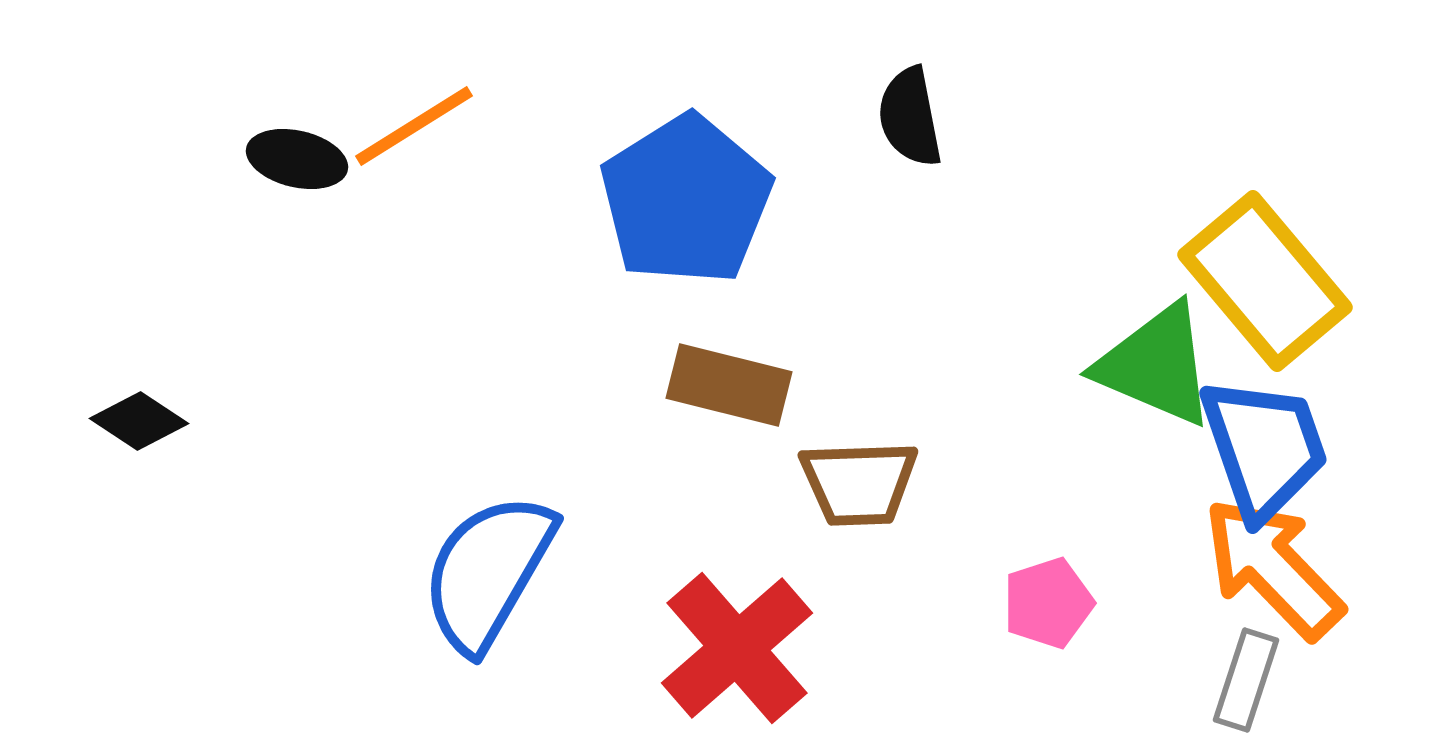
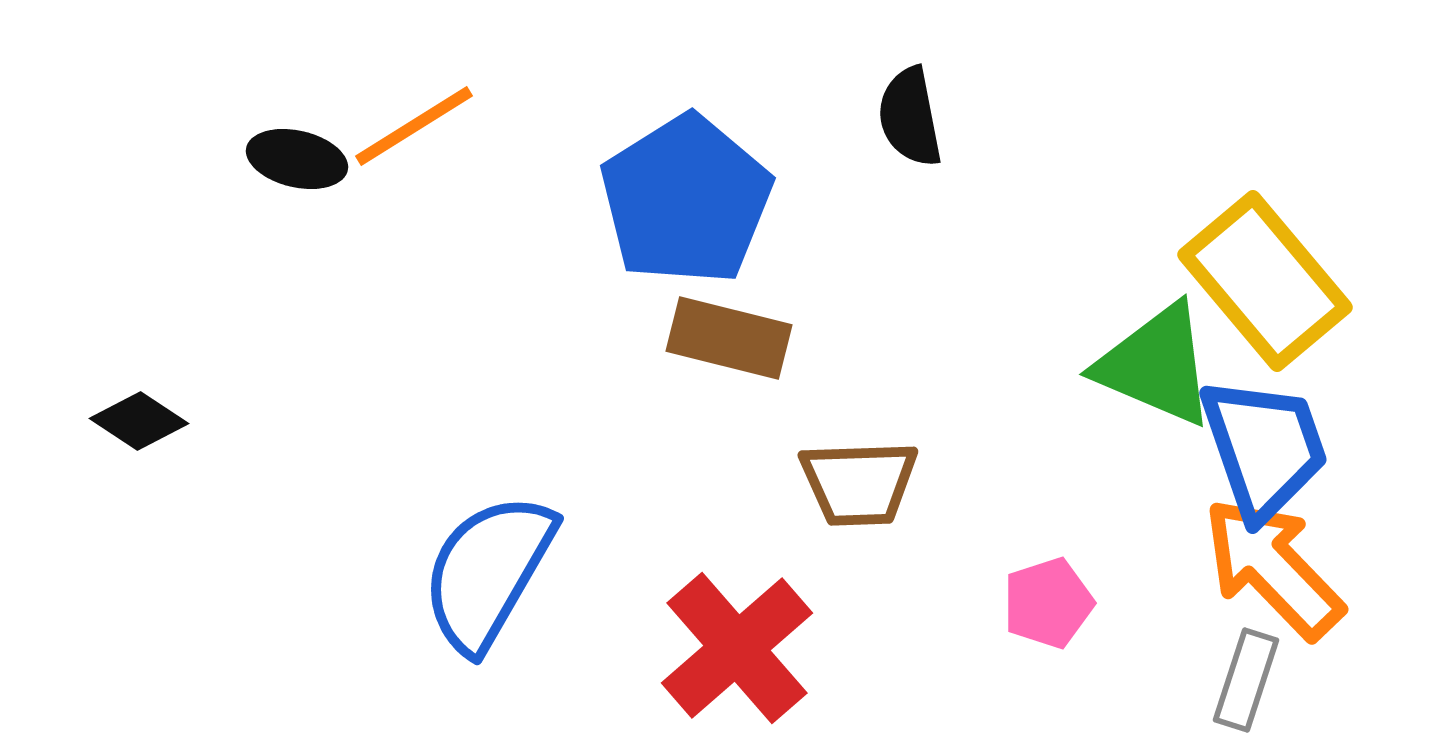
brown rectangle: moved 47 px up
